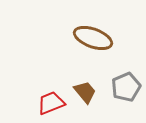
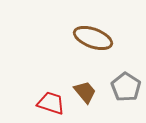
gray pentagon: rotated 16 degrees counterclockwise
red trapezoid: rotated 40 degrees clockwise
